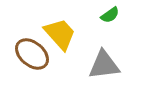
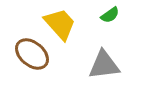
yellow trapezoid: moved 10 px up
